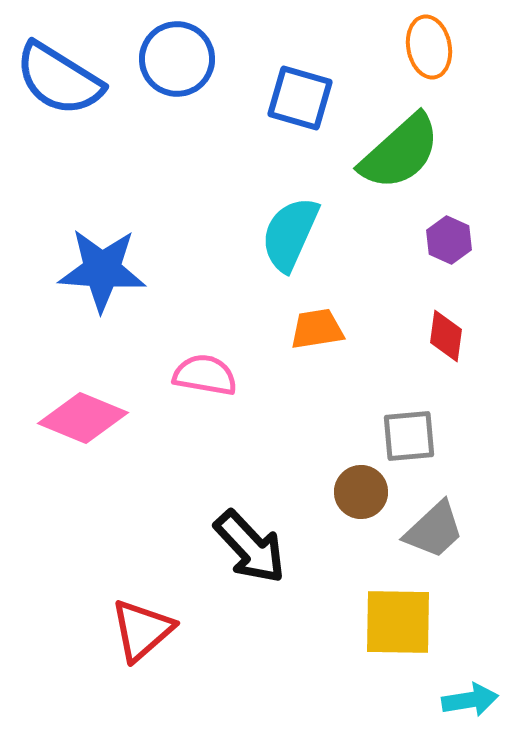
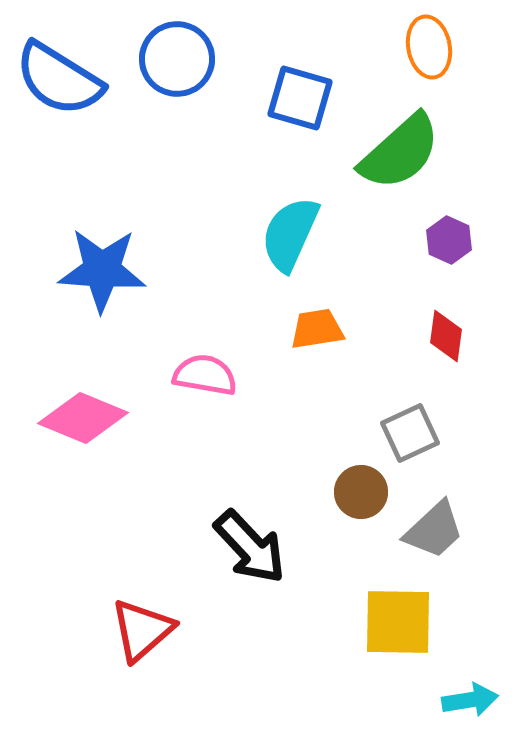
gray square: moved 1 px right, 3 px up; rotated 20 degrees counterclockwise
